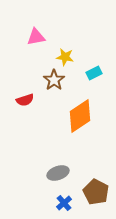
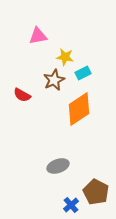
pink triangle: moved 2 px right, 1 px up
cyan rectangle: moved 11 px left
brown star: rotated 10 degrees clockwise
red semicircle: moved 3 px left, 5 px up; rotated 48 degrees clockwise
orange diamond: moved 1 px left, 7 px up
gray ellipse: moved 7 px up
blue cross: moved 7 px right, 2 px down
